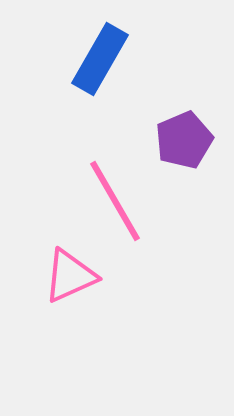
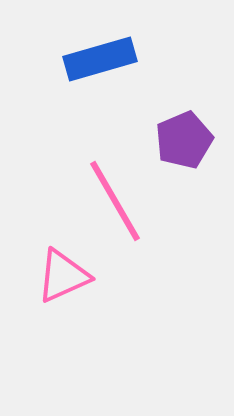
blue rectangle: rotated 44 degrees clockwise
pink triangle: moved 7 px left
